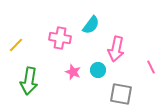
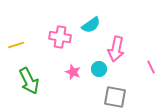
cyan semicircle: rotated 18 degrees clockwise
pink cross: moved 1 px up
yellow line: rotated 28 degrees clockwise
cyan circle: moved 1 px right, 1 px up
green arrow: rotated 36 degrees counterclockwise
gray square: moved 6 px left, 3 px down
